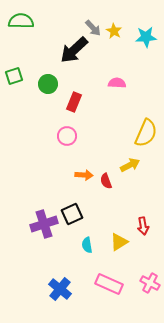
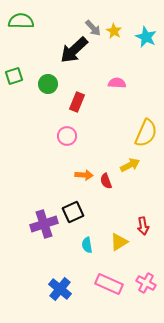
cyan star: rotated 30 degrees clockwise
red rectangle: moved 3 px right
black square: moved 1 px right, 2 px up
pink cross: moved 4 px left
